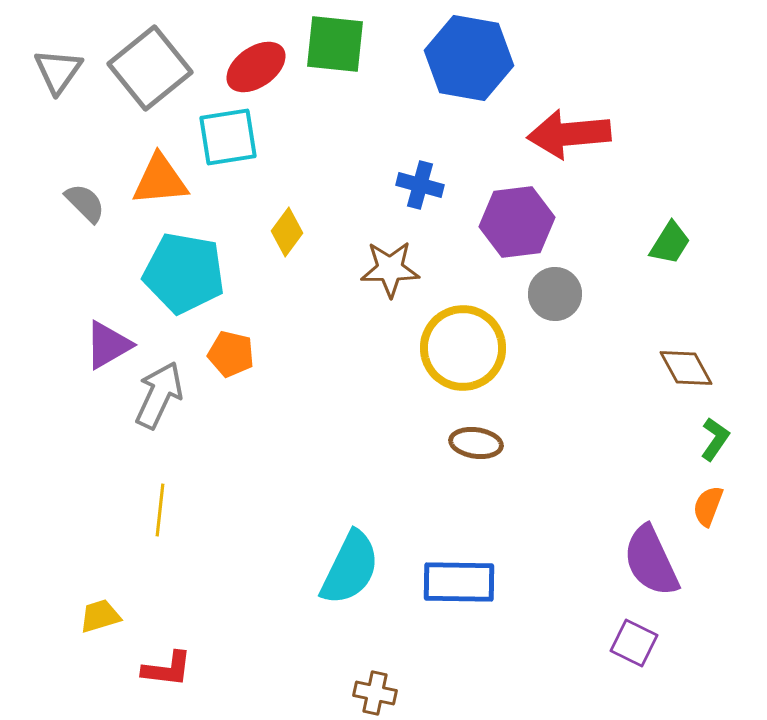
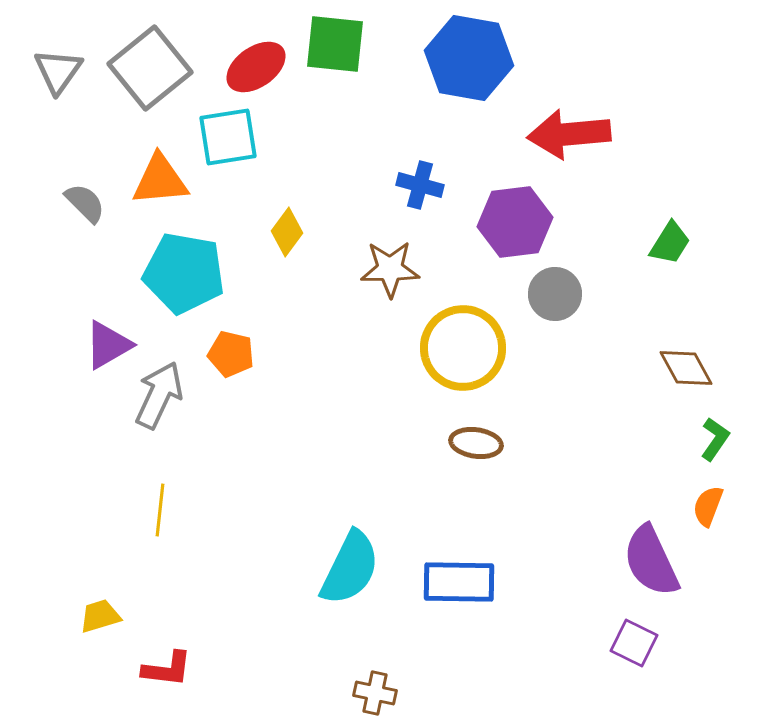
purple hexagon: moved 2 px left
